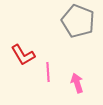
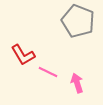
pink line: rotated 60 degrees counterclockwise
